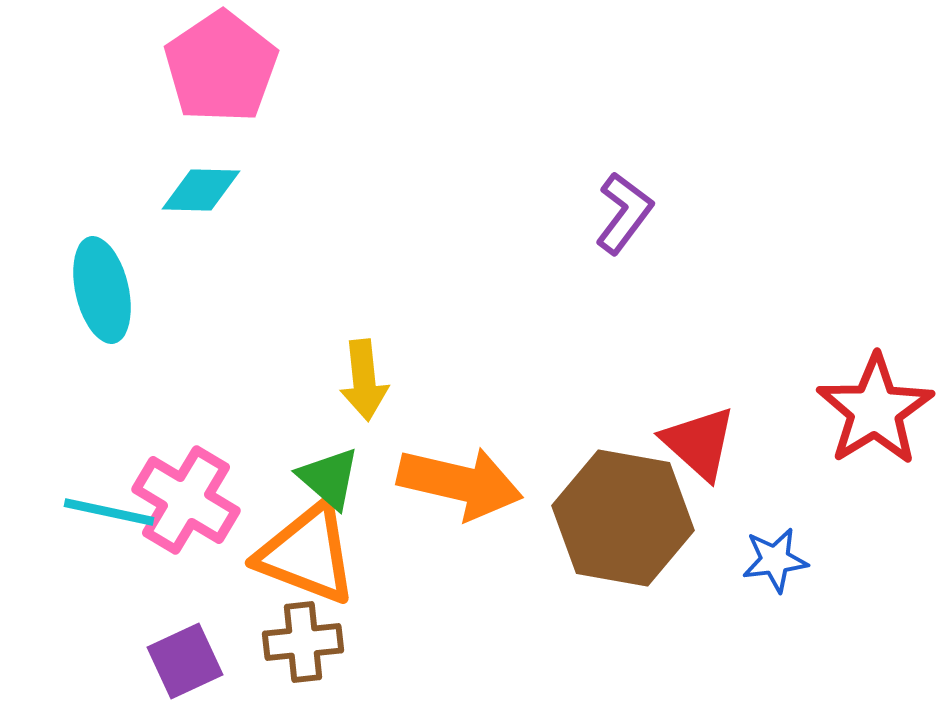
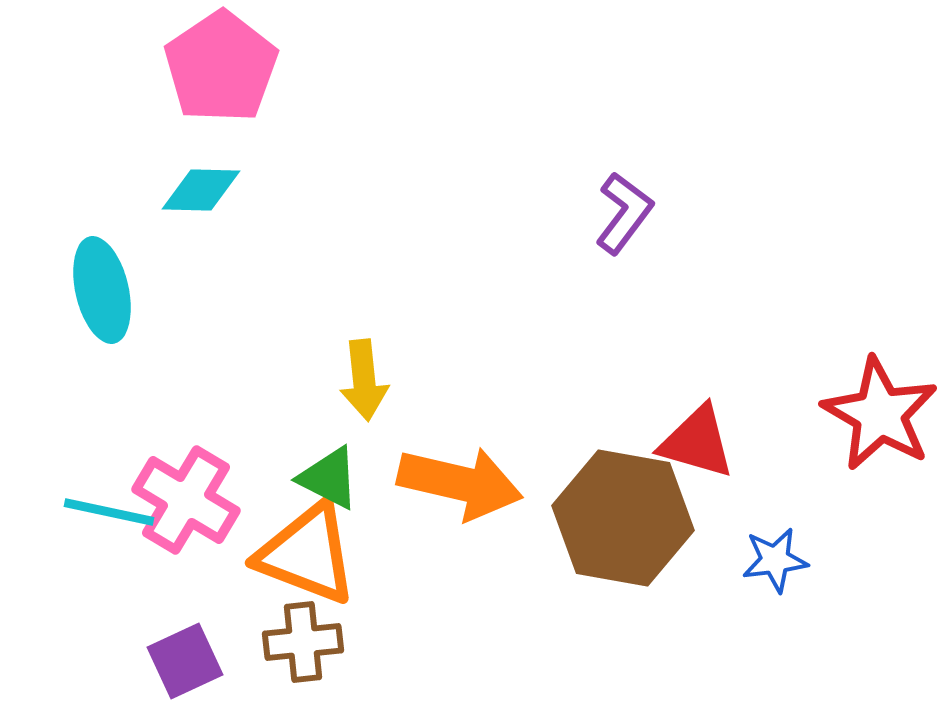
red star: moved 5 px right, 4 px down; rotated 10 degrees counterclockwise
red triangle: moved 2 px left, 1 px up; rotated 26 degrees counterclockwise
green triangle: rotated 14 degrees counterclockwise
